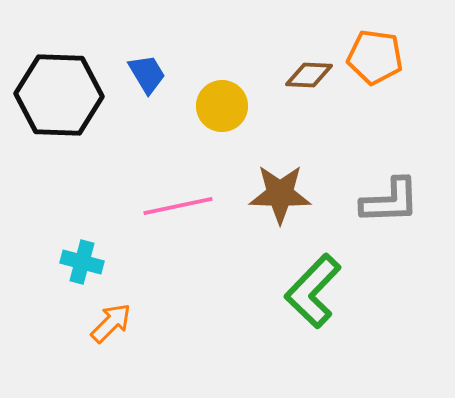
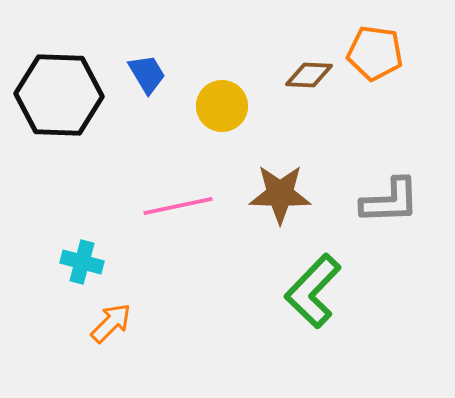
orange pentagon: moved 4 px up
